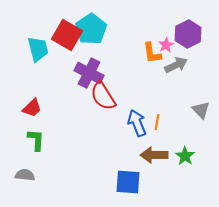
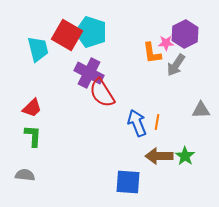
cyan pentagon: moved 3 px down; rotated 20 degrees counterclockwise
purple hexagon: moved 3 px left
pink star: moved 2 px up; rotated 28 degrees clockwise
gray arrow: rotated 150 degrees clockwise
red semicircle: moved 1 px left, 3 px up
gray triangle: rotated 48 degrees counterclockwise
green L-shape: moved 3 px left, 4 px up
brown arrow: moved 5 px right, 1 px down
